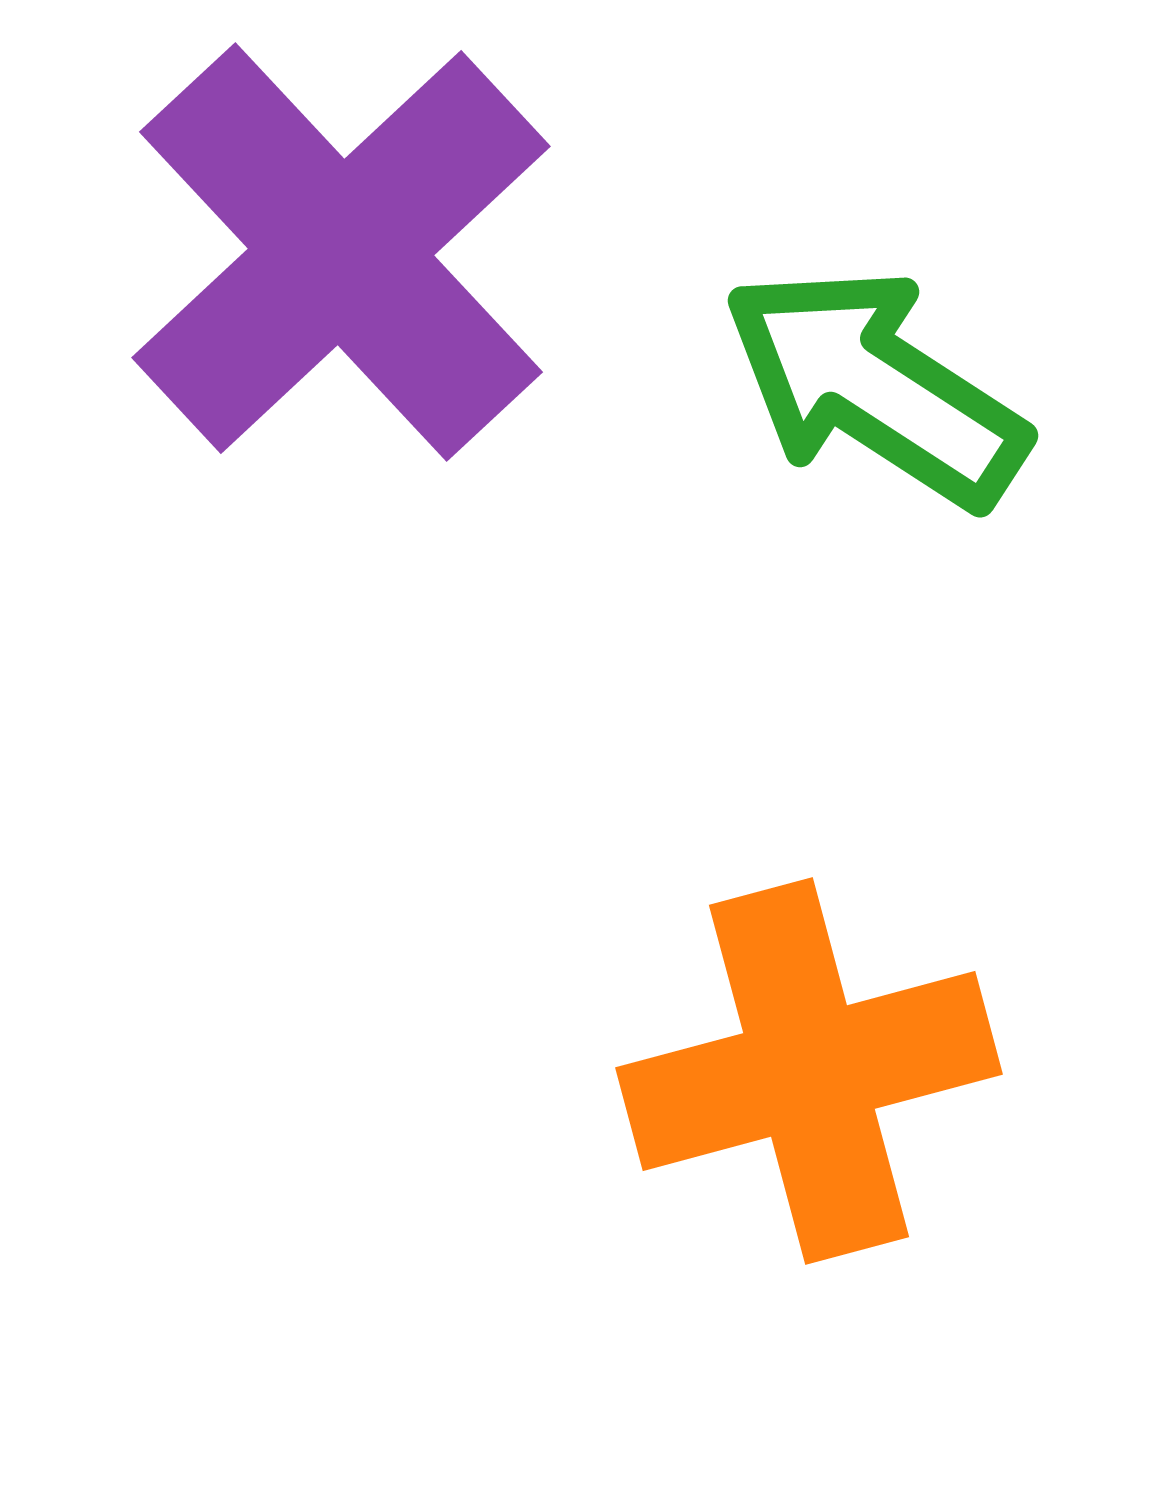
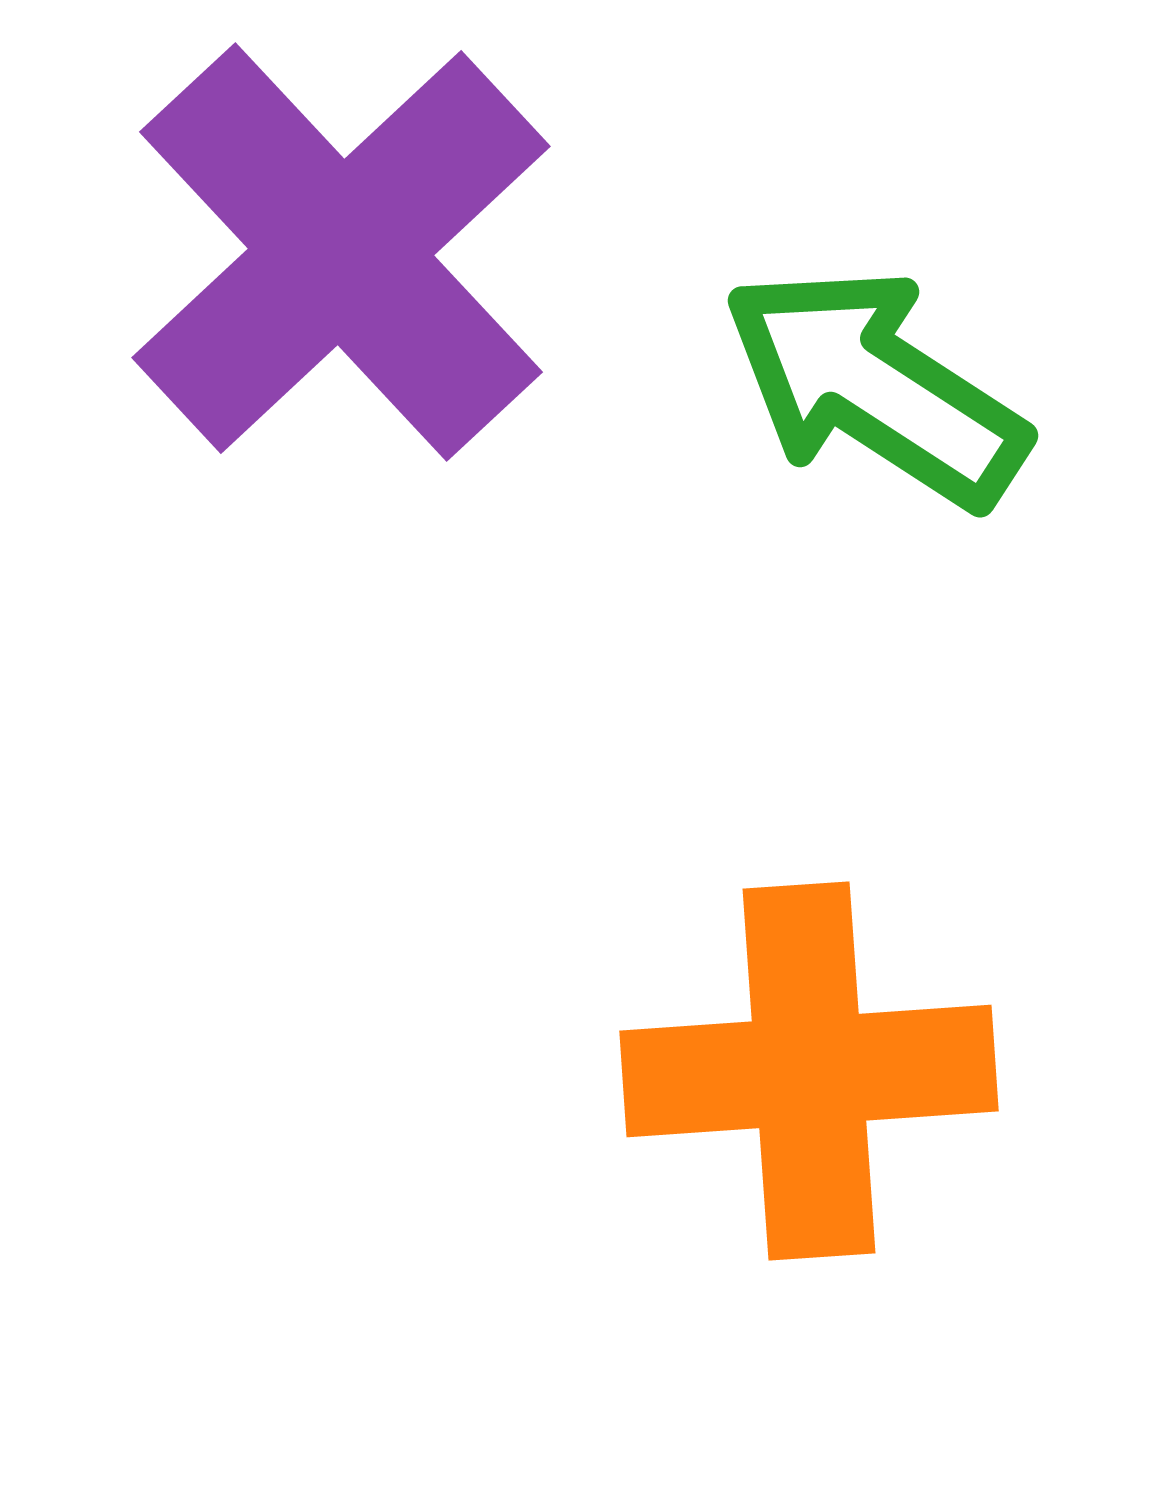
orange cross: rotated 11 degrees clockwise
